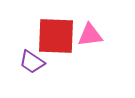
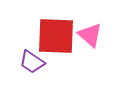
pink triangle: rotated 48 degrees clockwise
